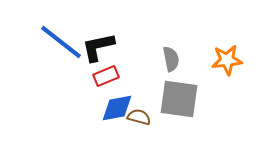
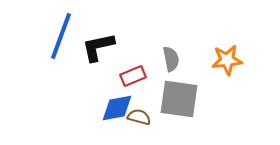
blue line: moved 6 px up; rotated 72 degrees clockwise
red rectangle: moved 27 px right
